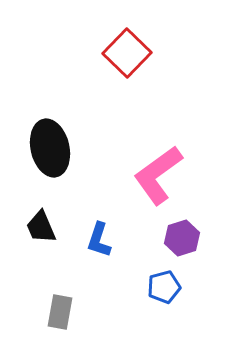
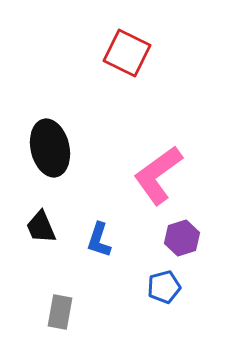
red square: rotated 18 degrees counterclockwise
